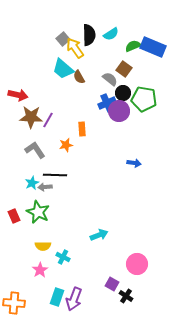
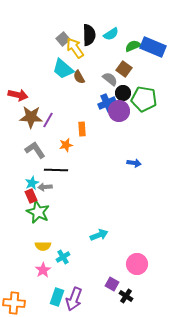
black line: moved 1 px right, 5 px up
red rectangle: moved 17 px right, 20 px up
cyan cross: rotated 32 degrees clockwise
pink star: moved 3 px right
